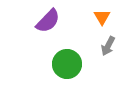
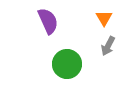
orange triangle: moved 2 px right, 1 px down
purple semicircle: rotated 68 degrees counterclockwise
